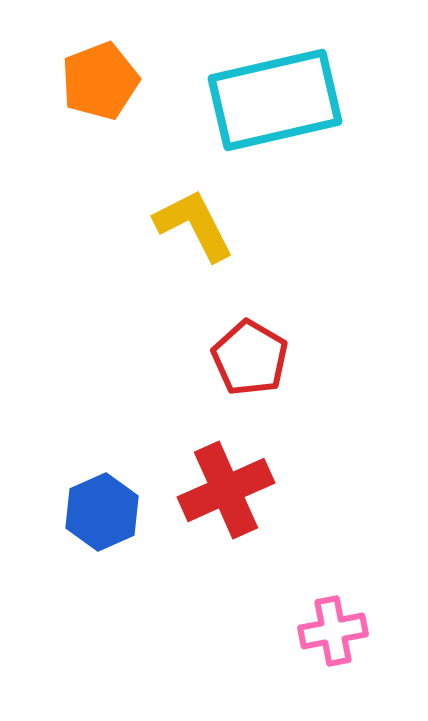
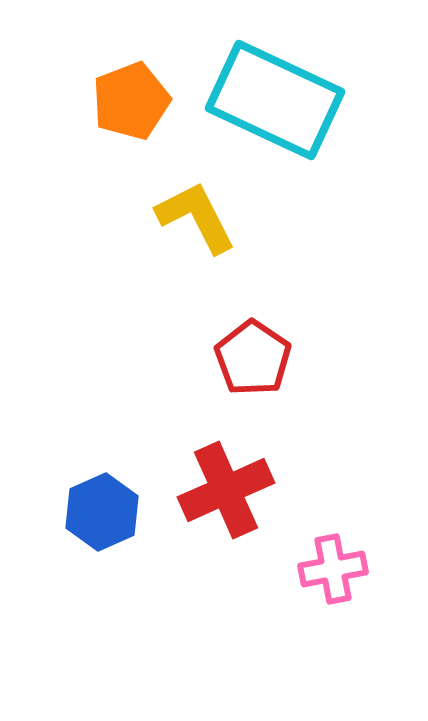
orange pentagon: moved 31 px right, 20 px down
cyan rectangle: rotated 38 degrees clockwise
yellow L-shape: moved 2 px right, 8 px up
red pentagon: moved 3 px right; rotated 4 degrees clockwise
pink cross: moved 62 px up
